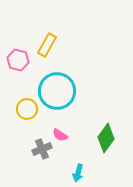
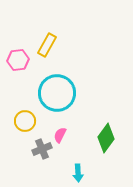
pink hexagon: rotated 20 degrees counterclockwise
cyan circle: moved 2 px down
yellow circle: moved 2 px left, 12 px down
pink semicircle: rotated 84 degrees clockwise
cyan arrow: rotated 18 degrees counterclockwise
